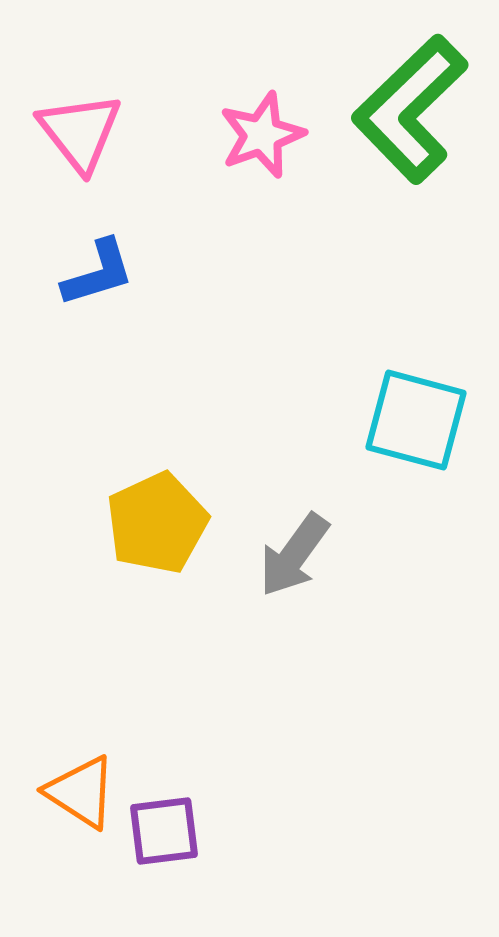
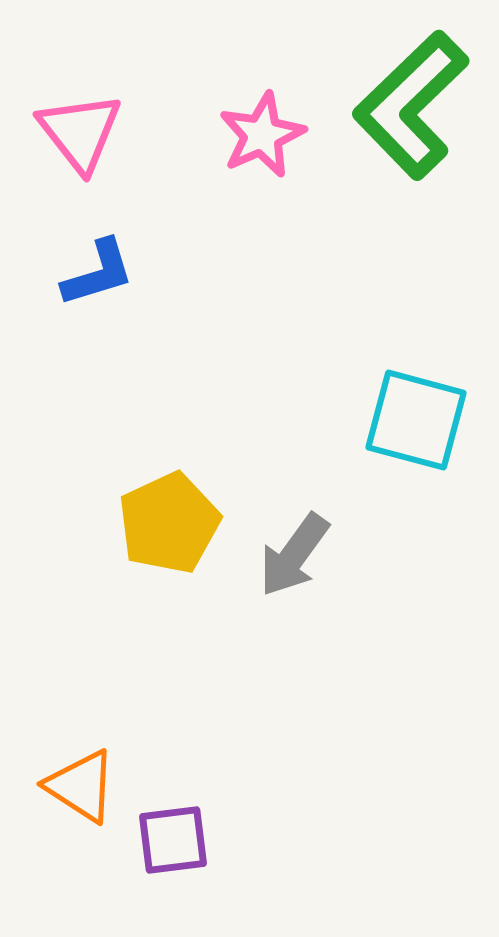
green L-shape: moved 1 px right, 4 px up
pink star: rotated 4 degrees counterclockwise
yellow pentagon: moved 12 px right
orange triangle: moved 6 px up
purple square: moved 9 px right, 9 px down
